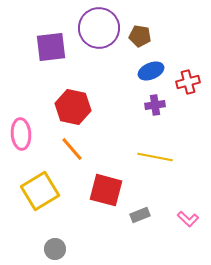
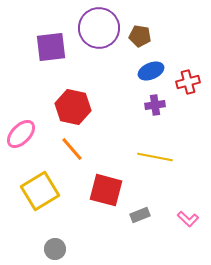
pink ellipse: rotated 48 degrees clockwise
